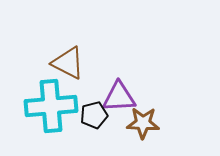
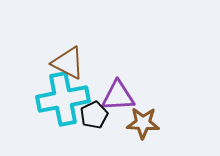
purple triangle: moved 1 px left, 1 px up
cyan cross: moved 12 px right, 7 px up; rotated 6 degrees counterclockwise
black pentagon: rotated 12 degrees counterclockwise
